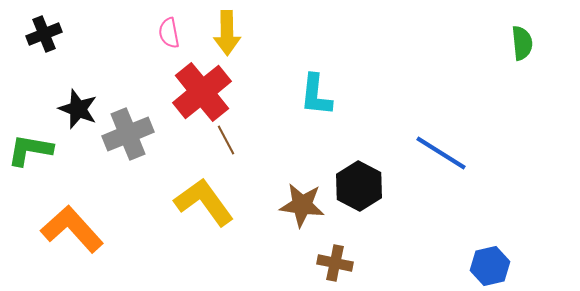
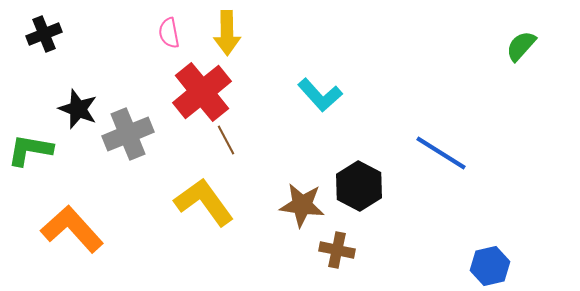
green semicircle: moved 1 px left, 3 px down; rotated 132 degrees counterclockwise
cyan L-shape: moved 4 px right; rotated 48 degrees counterclockwise
brown cross: moved 2 px right, 13 px up
